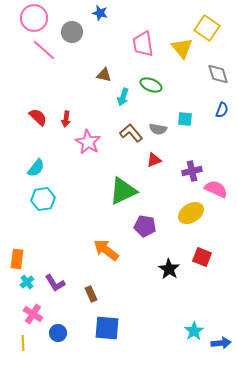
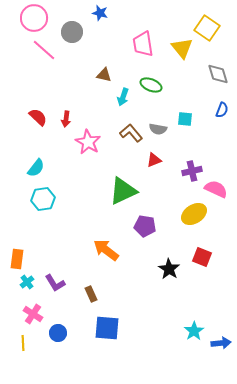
yellow ellipse: moved 3 px right, 1 px down
